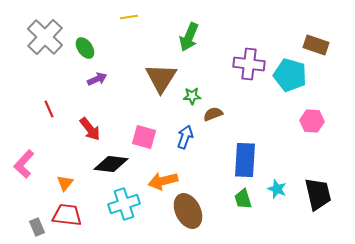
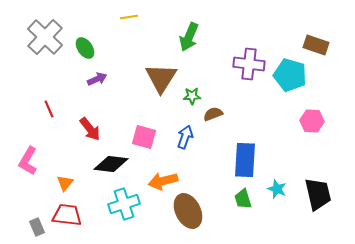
pink L-shape: moved 4 px right, 3 px up; rotated 12 degrees counterclockwise
